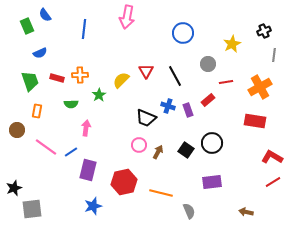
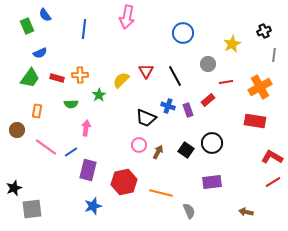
green trapezoid at (30, 81): moved 3 px up; rotated 55 degrees clockwise
